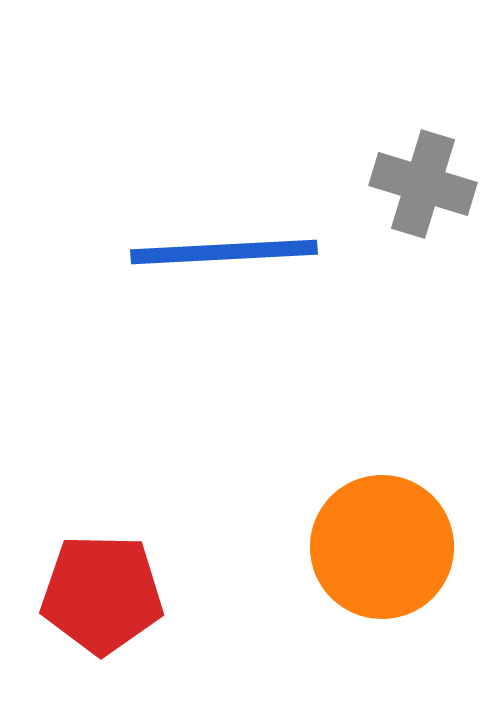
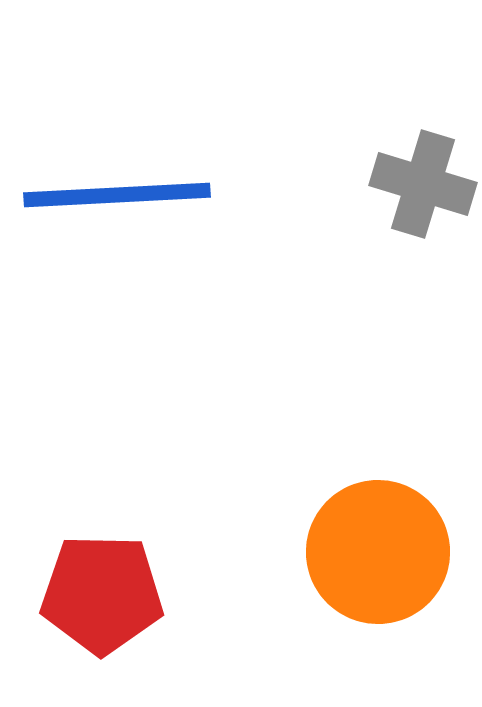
blue line: moved 107 px left, 57 px up
orange circle: moved 4 px left, 5 px down
